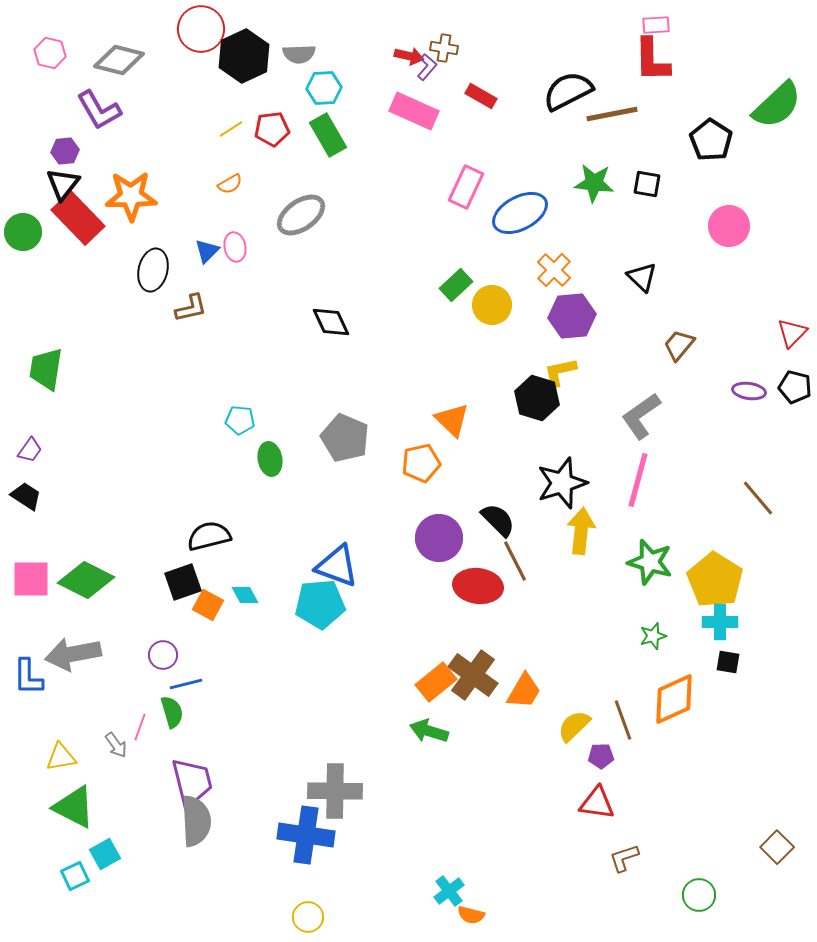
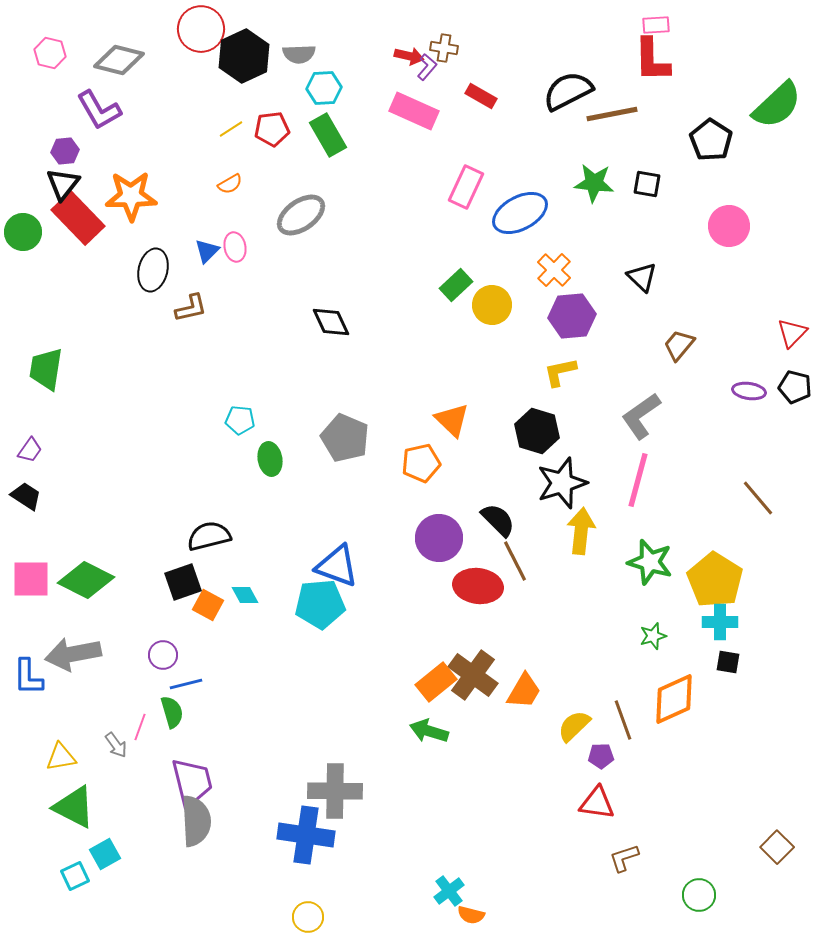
black hexagon at (537, 398): moved 33 px down
